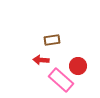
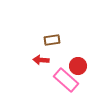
pink rectangle: moved 5 px right
